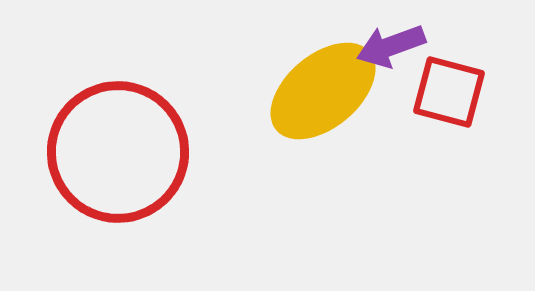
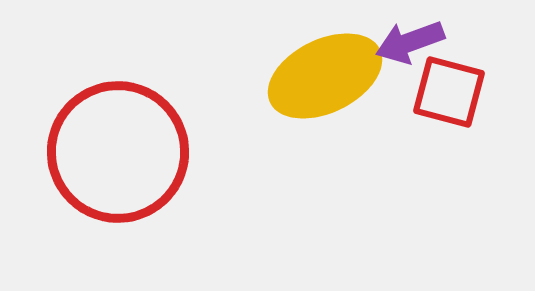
purple arrow: moved 19 px right, 4 px up
yellow ellipse: moved 2 px right, 15 px up; rotated 14 degrees clockwise
